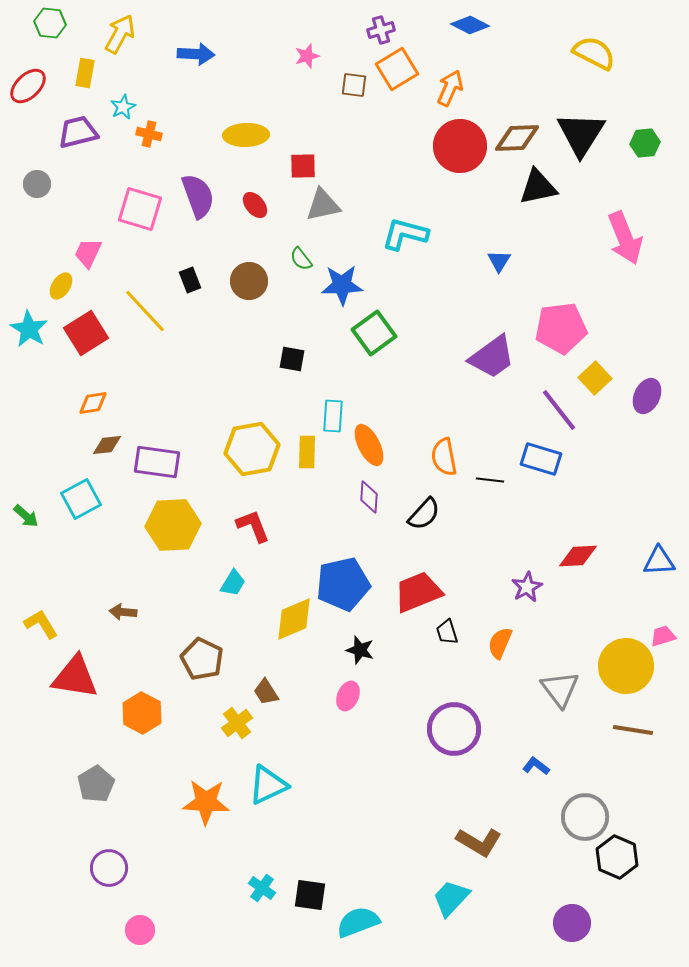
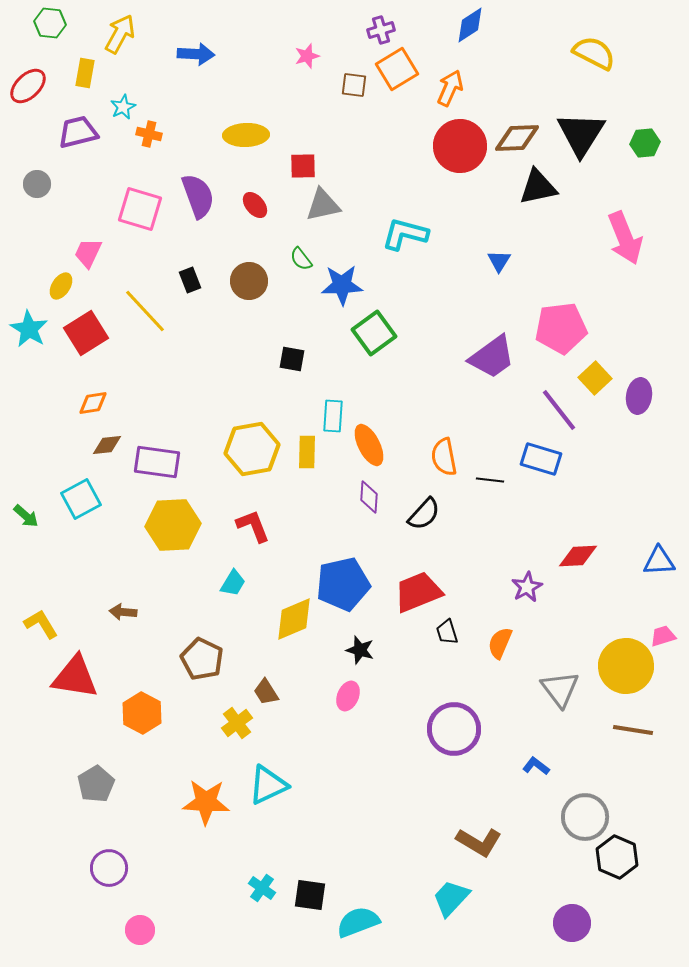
blue diamond at (470, 25): rotated 60 degrees counterclockwise
purple ellipse at (647, 396): moved 8 px left; rotated 16 degrees counterclockwise
